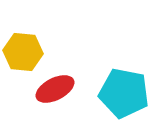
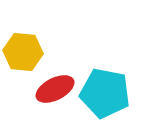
cyan pentagon: moved 19 px left
